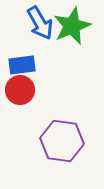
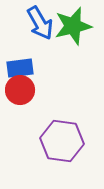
green star: moved 1 px right; rotated 9 degrees clockwise
blue rectangle: moved 2 px left, 3 px down
